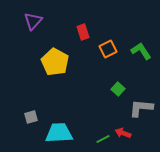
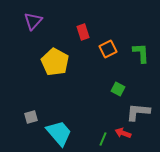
green L-shape: moved 2 px down; rotated 30 degrees clockwise
green square: rotated 16 degrees counterclockwise
gray L-shape: moved 3 px left, 4 px down
cyan trapezoid: rotated 52 degrees clockwise
green line: rotated 40 degrees counterclockwise
